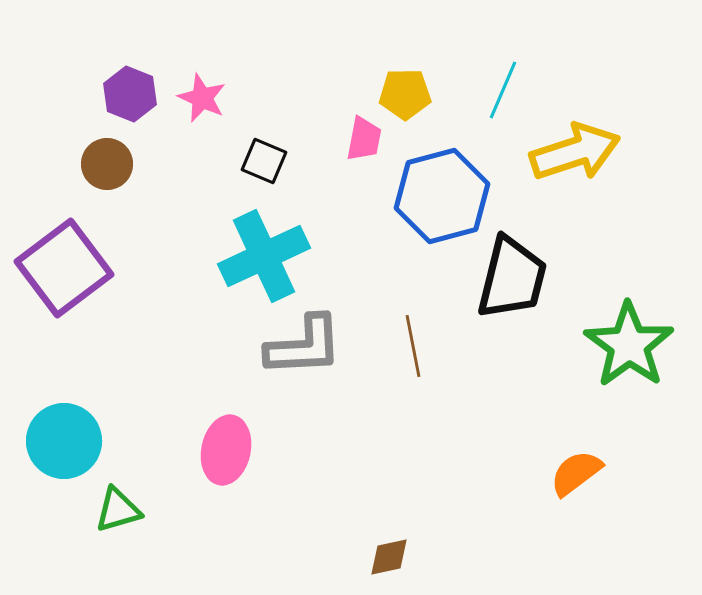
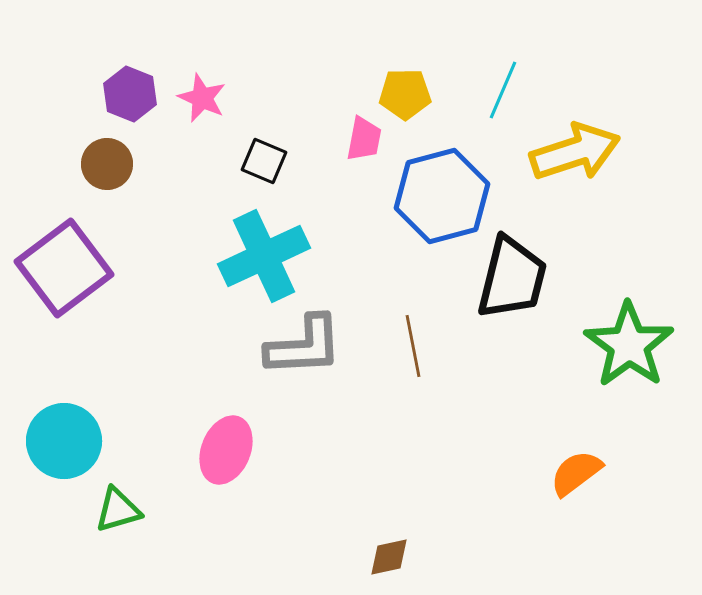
pink ellipse: rotated 10 degrees clockwise
